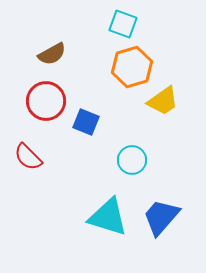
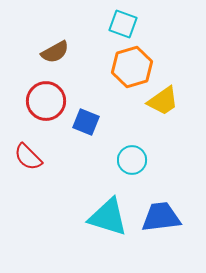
brown semicircle: moved 3 px right, 2 px up
blue trapezoid: rotated 42 degrees clockwise
